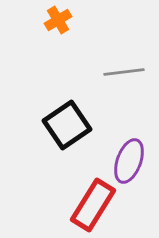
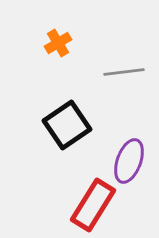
orange cross: moved 23 px down
